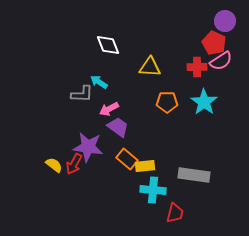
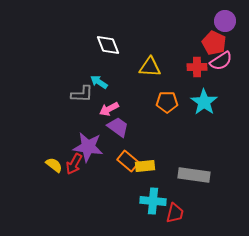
orange rectangle: moved 1 px right, 2 px down
cyan cross: moved 11 px down
